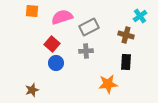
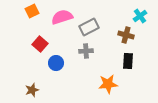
orange square: rotated 32 degrees counterclockwise
red square: moved 12 px left
black rectangle: moved 2 px right, 1 px up
